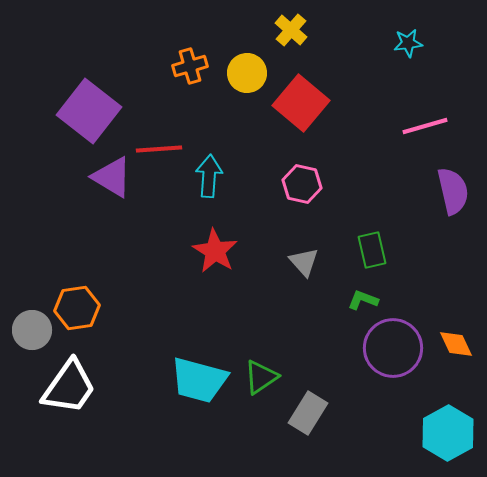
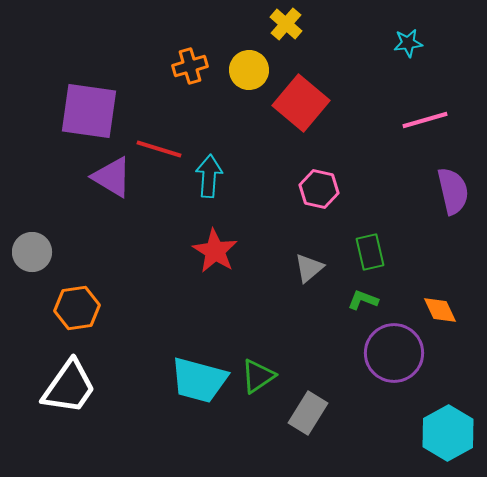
yellow cross: moved 5 px left, 6 px up
yellow circle: moved 2 px right, 3 px up
purple square: rotated 30 degrees counterclockwise
pink line: moved 6 px up
red line: rotated 21 degrees clockwise
pink hexagon: moved 17 px right, 5 px down
green rectangle: moved 2 px left, 2 px down
gray triangle: moved 5 px right, 6 px down; rotated 32 degrees clockwise
gray circle: moved 78 px up
orange diamond: moved 16 px left, 34 px up
purple circle: moved 1 px right, 5 px down
green triangle: moved 3 px left, 1 px up
